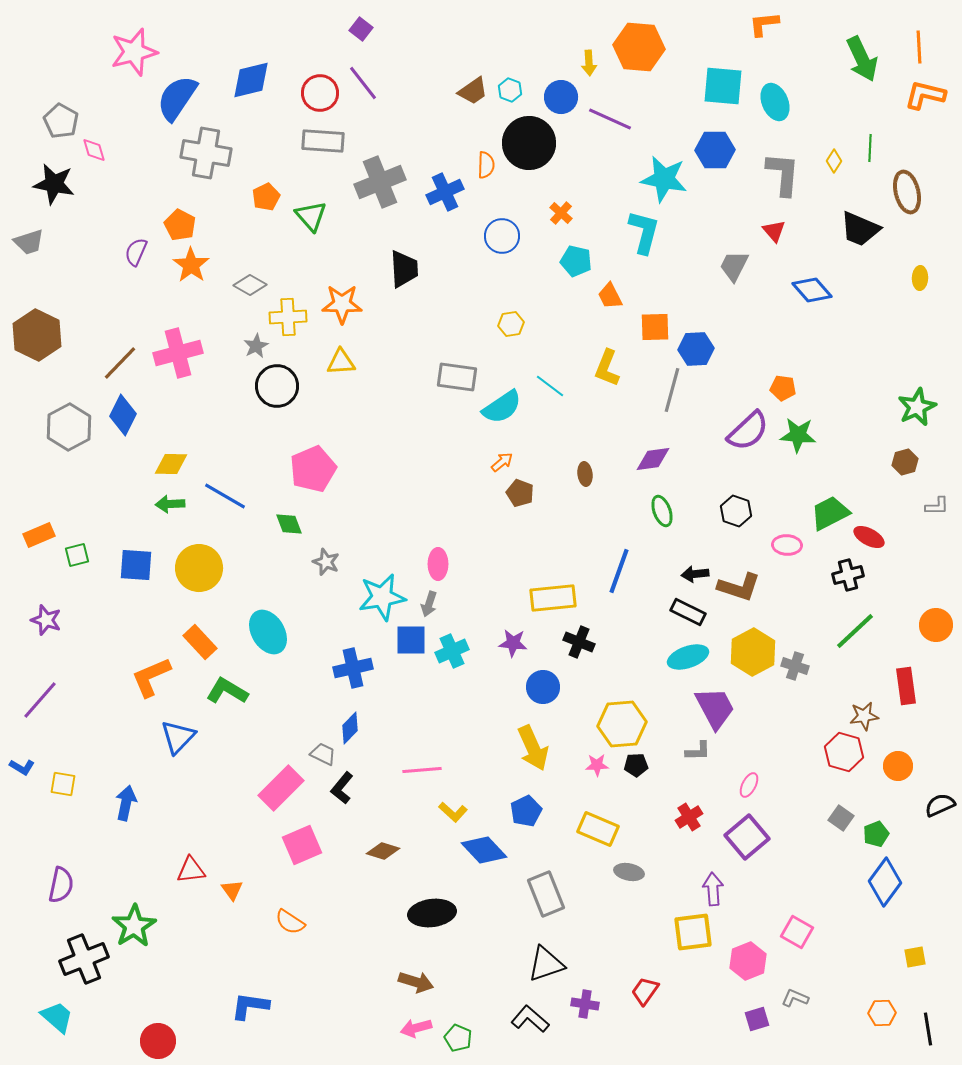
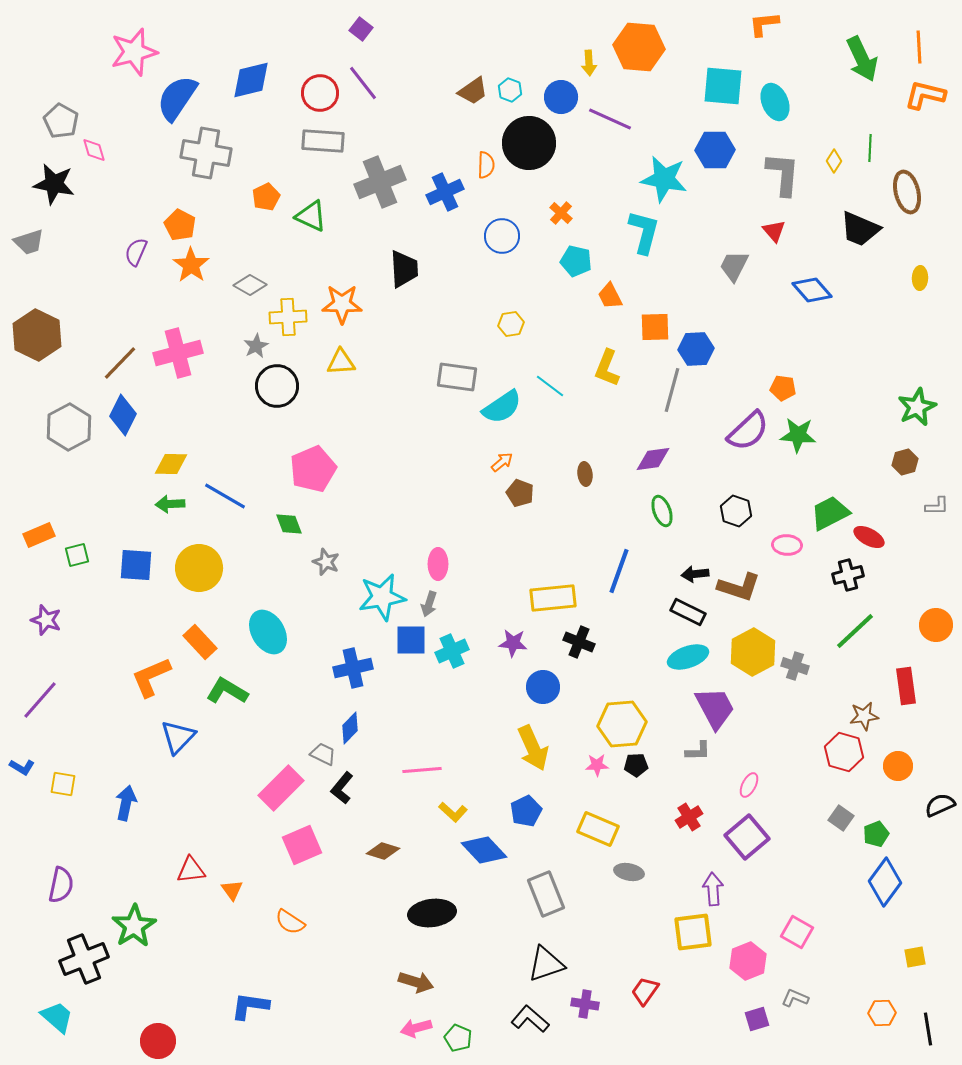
green triangle at (311, 216): rotated 24 degrees counterclockwise
